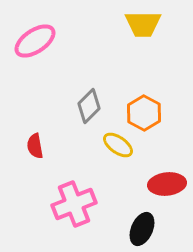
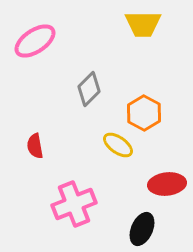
gray diamond: moved 17 px up
